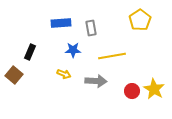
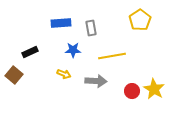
black rectangle: rotated 42 degrees clockwise
